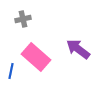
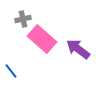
pink rectangle: moved 6 px right, 18 px up
blue line: rotated 49 degrees counterclockwise
